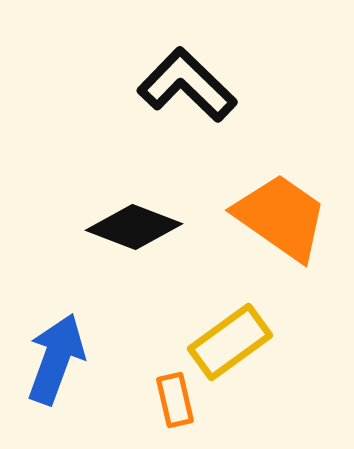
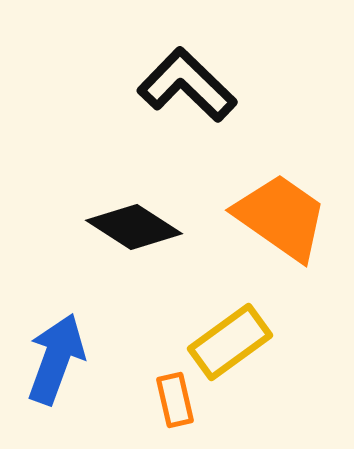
black diamond: rotated 12 degrees clockwise
